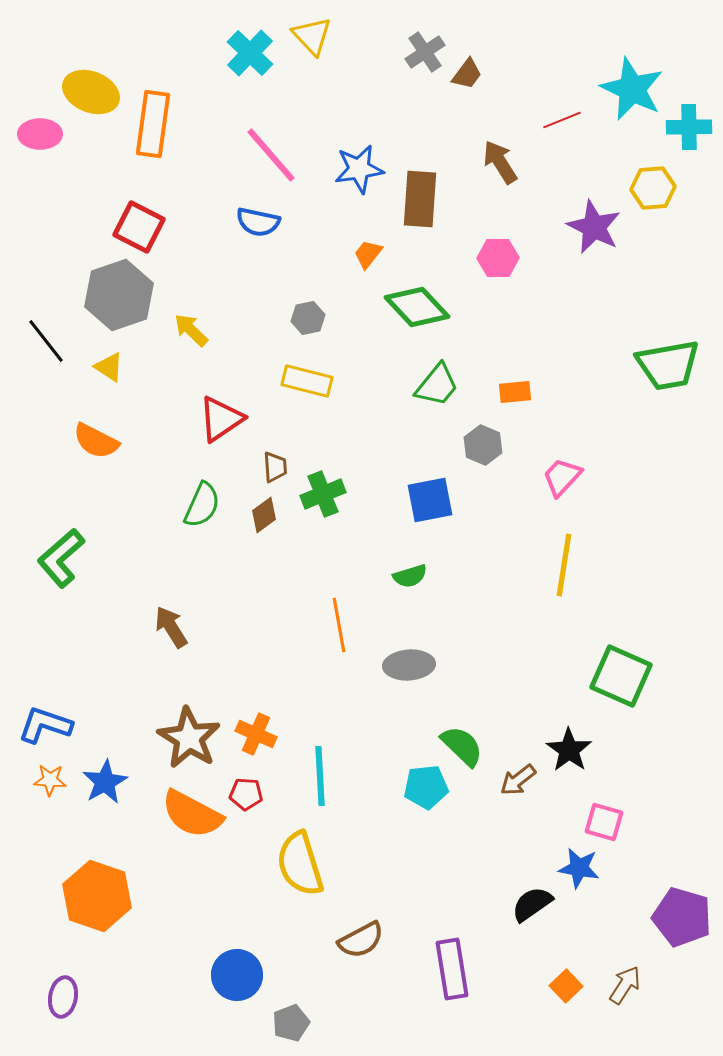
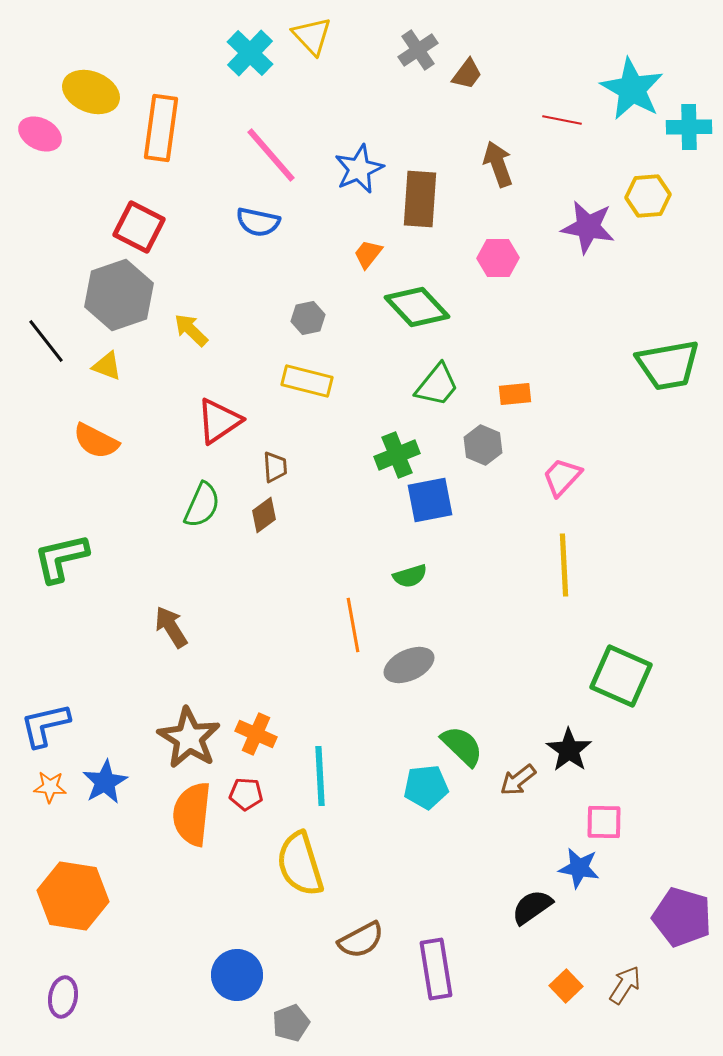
gray cross at (425, 52): moved 7 px left, 2 px up
cyan star at (632, 89): rotated 4 degrees clockwise
red line at (562, 120): rotated 33 degrees clockwise
orange rectangle at (153, 124): moved 8 px right, 4 px down
pink ellipse at (40, 134): rotated 27 degrees clockwise
brown arrow at (500, 162): moved 2 px left, 2 px down; rotated 12 degrees clockwise
blue star at (359, 169): rotated 15 degrees counterclockwise
yellow hexagon at (653, 188): moved 5 px left, 8 px down
purple star at (594, 227): moved 6 px left; rotated 16 degrees counterclockwise
yellow triangle at (109, 367): moved 2 px left, 1 px up; rotated 12 degrees counterclockwise
orange rectangle at (515, 392): moved 2 px down
red triangle at (221, 419): moved 2 px left, 2 px down
green cross at (323, 494): moved 74 px right, 39 px up
green L-shape at (61, 558): rotated 28 degrees clockwise
yellow line at (564, 565): rotated 12 degrees counterclockwise
orange line at (339, 625): moved 14 px right
gray ellipse at (409, 665): rotated 21 degrees counterclockwise
blue L-shape at (45, 725): rotated 32 degrees counterclockwise
orange star at (50, 780): moved 7 px down
orange semicircle at (192, 814): rotated 68 degrees clockwise
pink square at (604, 822): rotated 15 degrees counterclockwise
orange hexagon at (97, 896): moved 24 px left; rotated 10 degrees counterclockwise
black semicircle at (532, 904): moved 3 px down
purple rectangle at (452, 969): moved 16 px left
